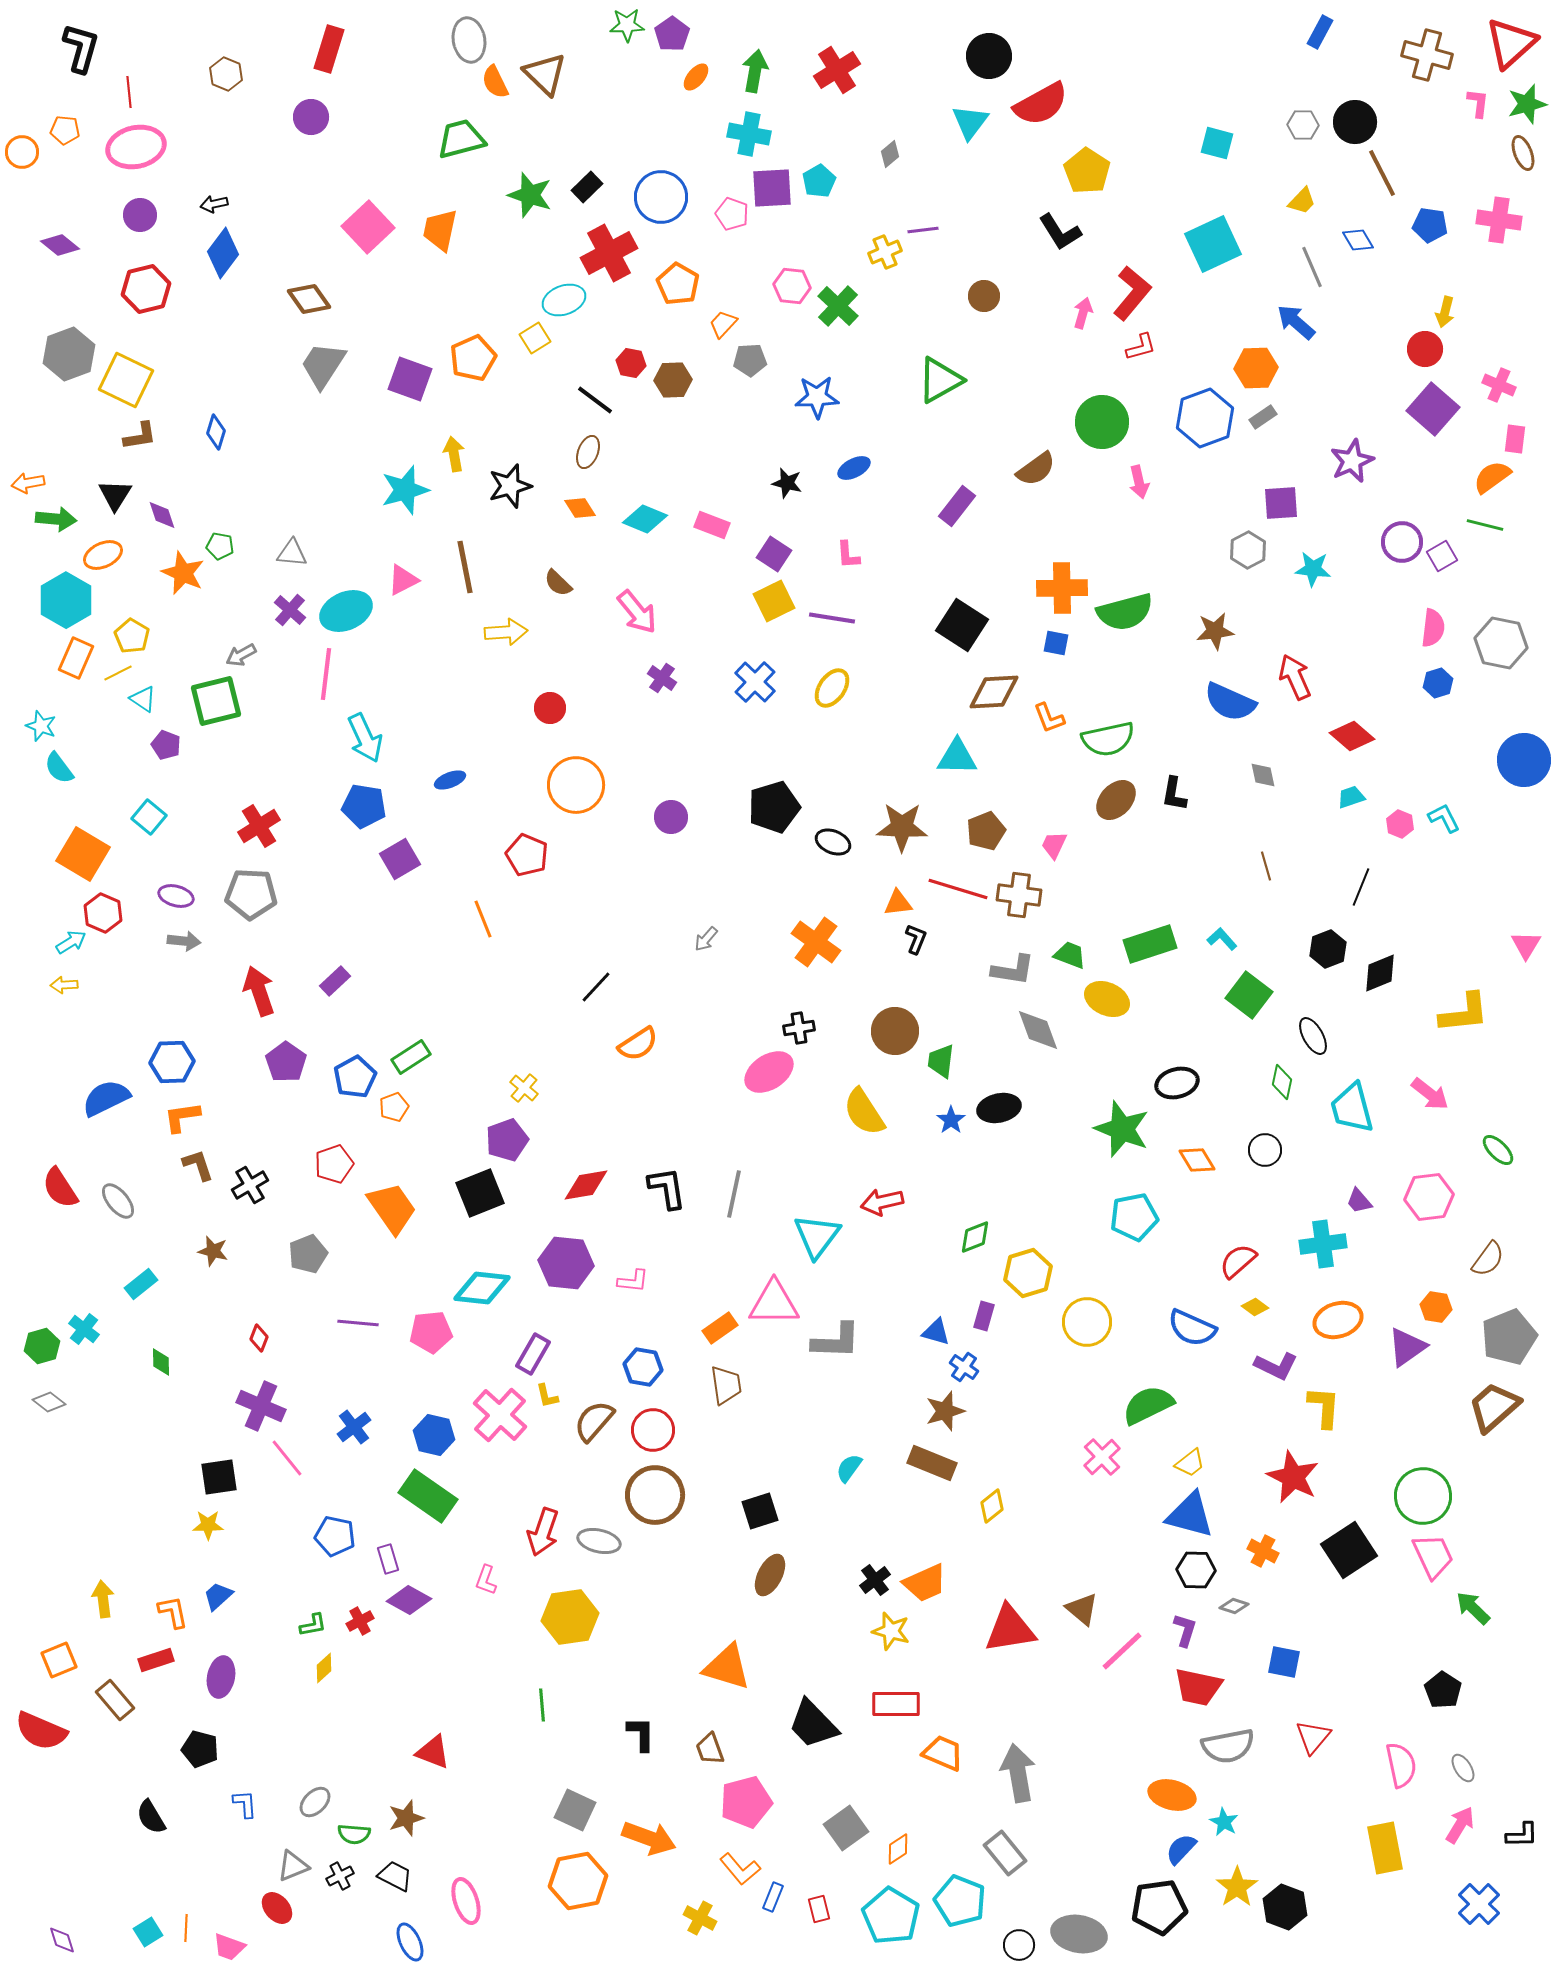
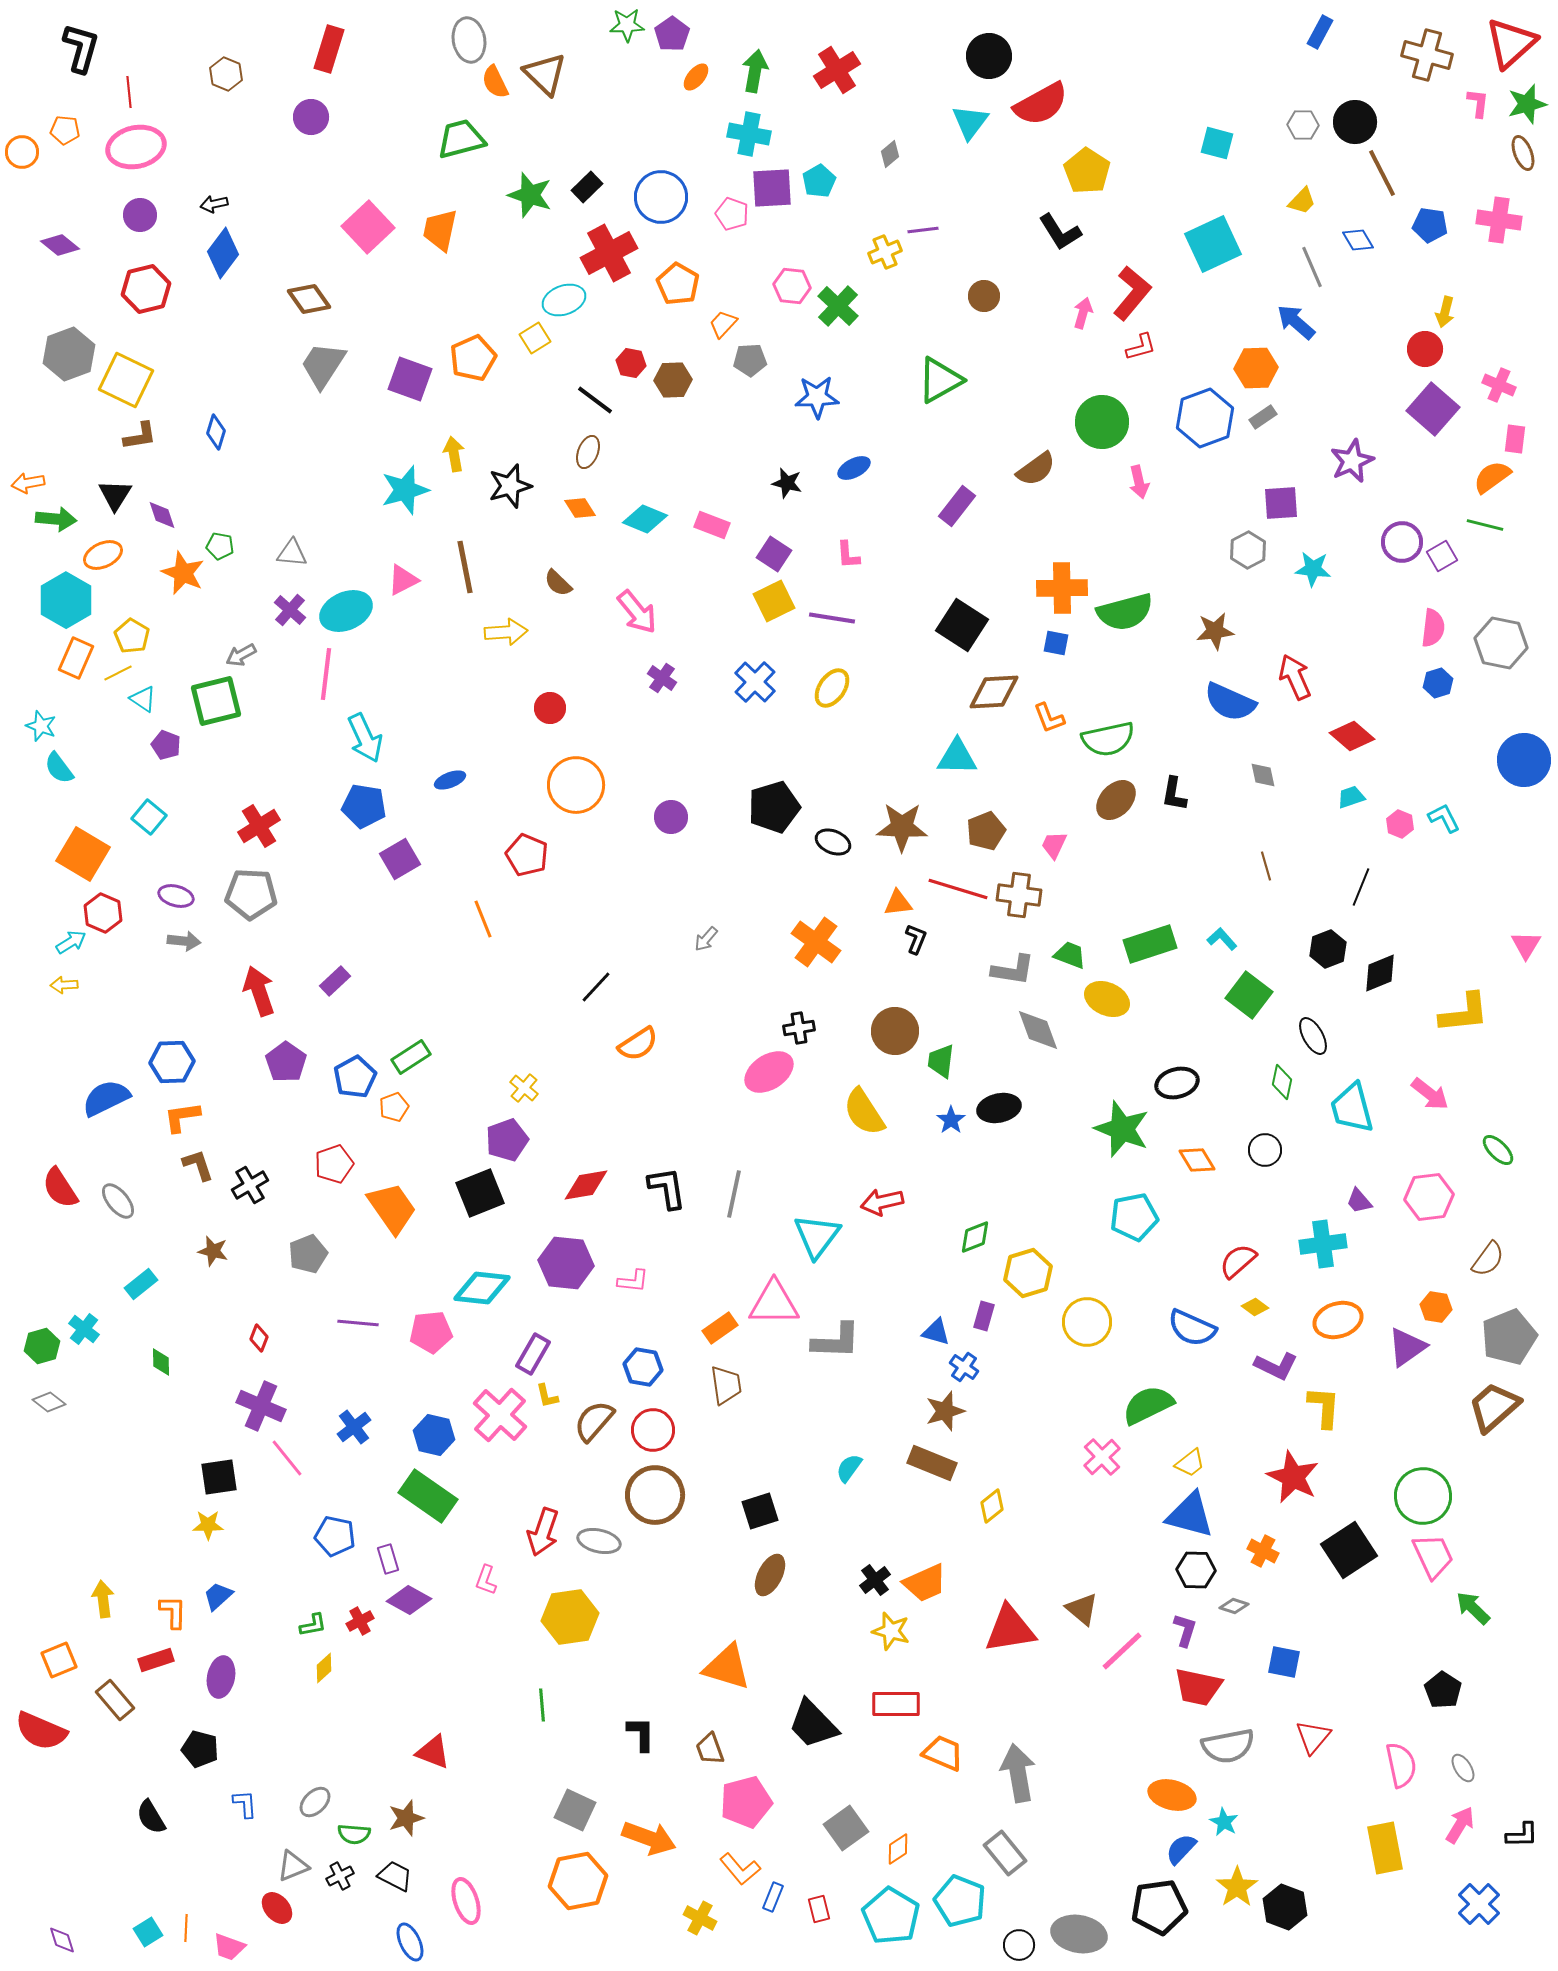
orange L-shape at (173, 1612): rotated 12 degrees clockwise
